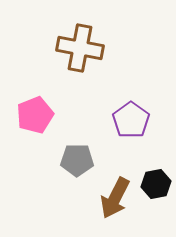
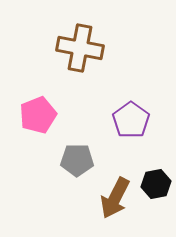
pink pentagon: moved 3 px right
